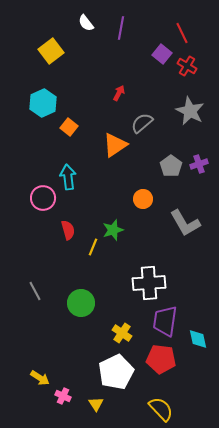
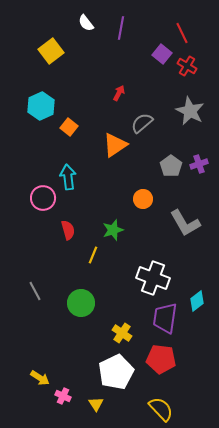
cyan hexagon: moved 2 px left, 3 px down
yellow line: moved 8 px down
white cross: moved 4 px right, 5 px up; rotated 24 degrees clockwise
purple trapezoid: moved 3 px up
cyan diamond: moved 1 px left, 38 px up; rotated 65 degrees clockwise
